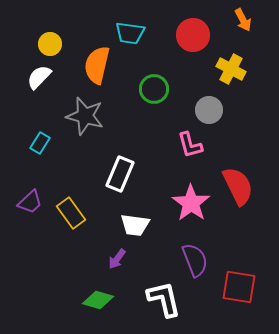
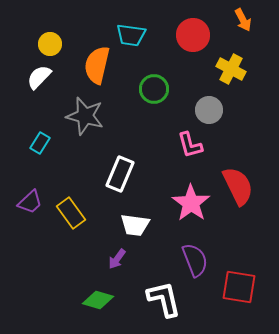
cyan trapezoid: moved 1 px right, 2 px down
